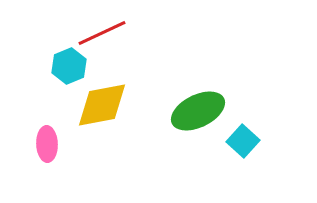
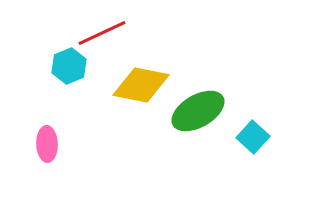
yellow diamond: moved 39 px right, 20 px up; rotated 22 degrees clockwise
green ellipse: rotated 4 degrees counterclockwise
cyan square: moved 10 px right, 4 px up
